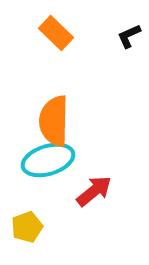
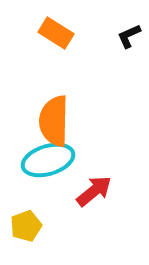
orange rectangle: rotated 12 degrees counterclockwise
yellow pentagon: moved 1 px left, 1 px up
